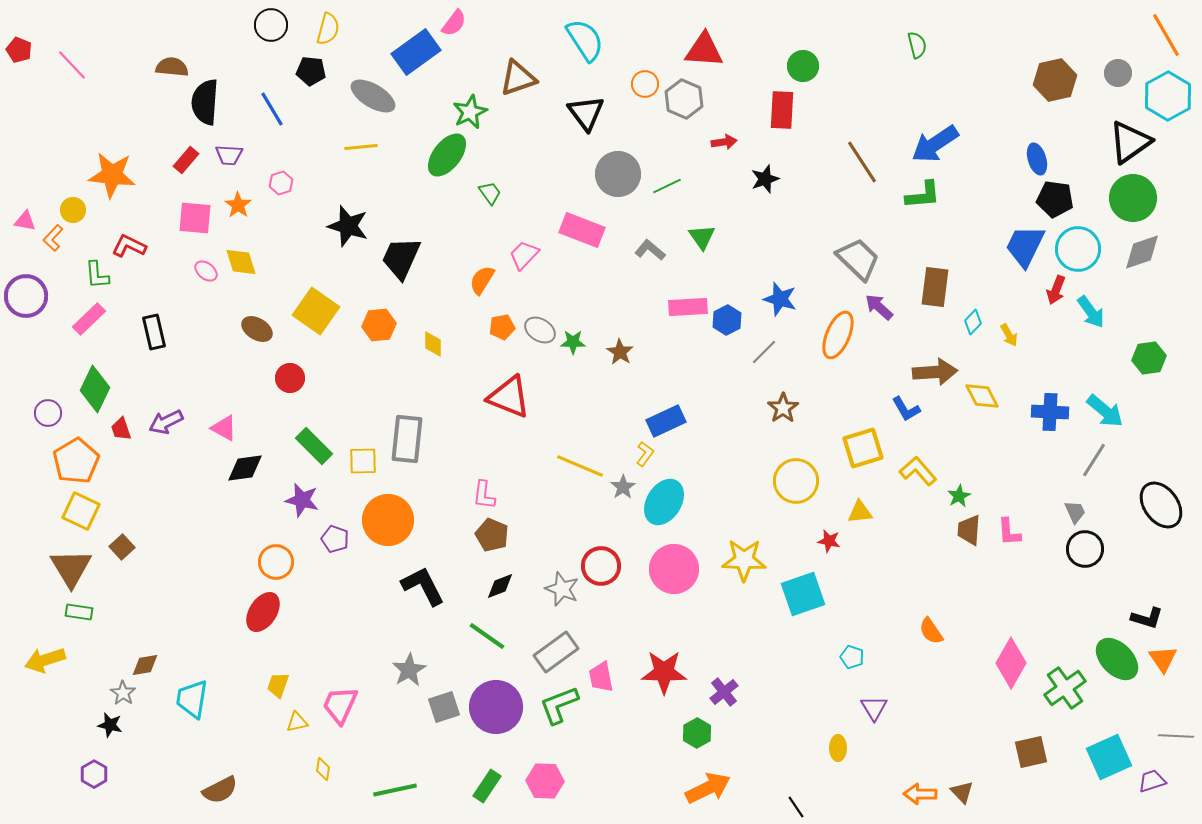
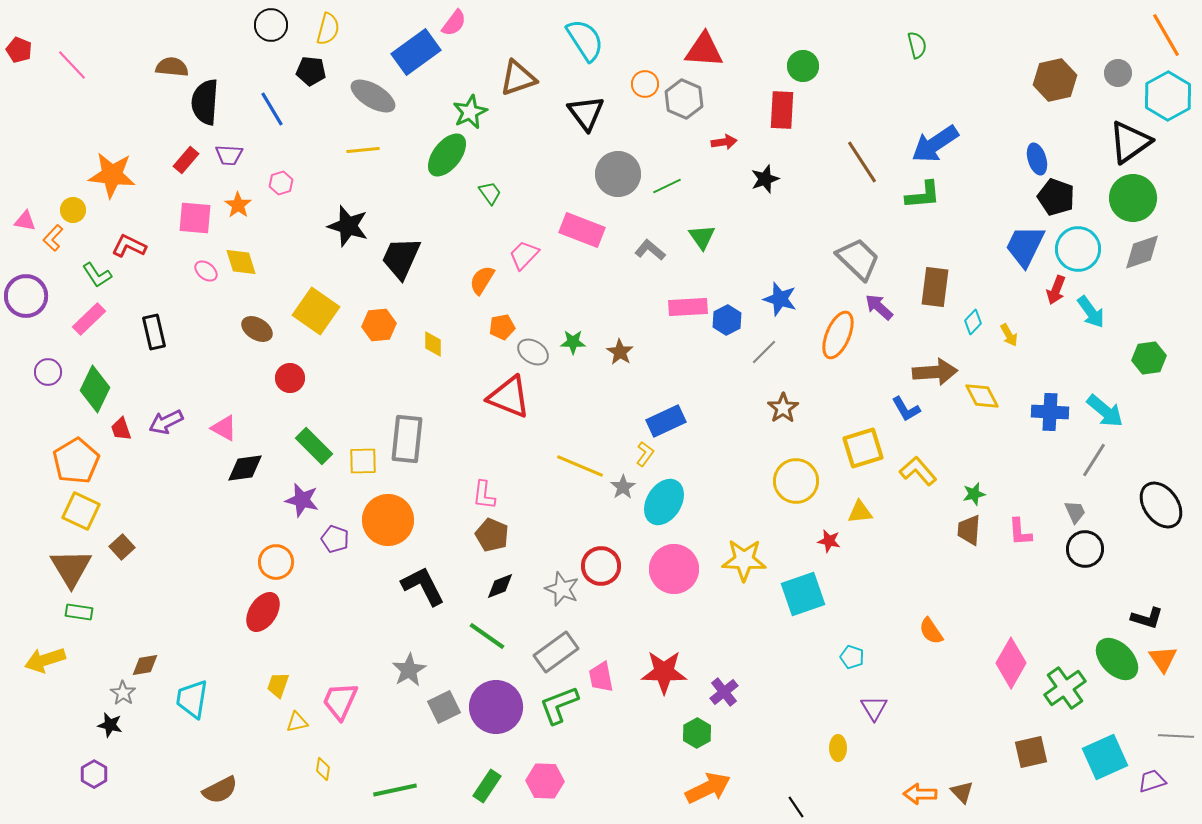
yellow line at (361, 147): moved 2 px right, 3 px down
black pentagon at (1055, 199): moved 1 px right, 2 px up; rotated 12 degrees clockwise
green L-shape at (97, 275): rotated 28 degrees counterclockwise
gray ellipse at (540, 330): moved 7 px left, 22 px down
purple circle at (48, 413): moved 41 px up
green star at (959, 496): moved 15 px right, 2 px up; rotated 15 degrees clockwise
pink L-shape at (1009, 532): moved 11 px right
pink trapezoid at (340, 705): moved 4 px up
gray square at (444, 707): rotated 8 degrees counterclockwise
cyan square at (1109, 757): moved 4 px left
